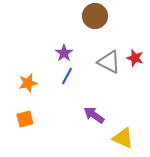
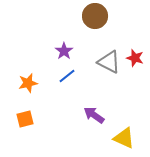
purple star: moved 2 px up
blue line: rotated 24 degrees clockwise
yellow triangle: moved 1 px right
